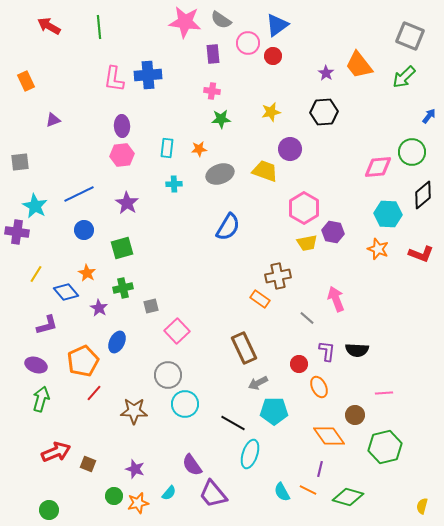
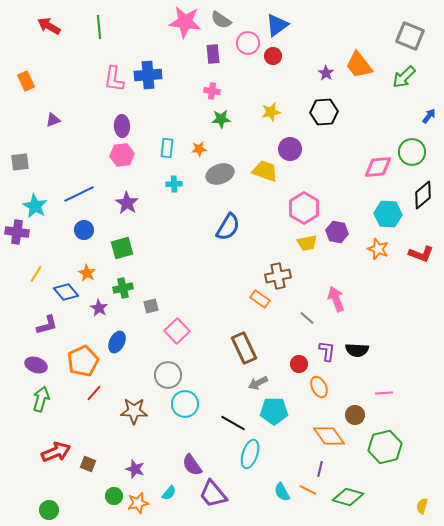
purple hexagon at (333, 232): moved 4 px right
